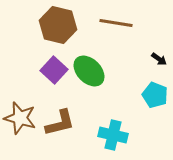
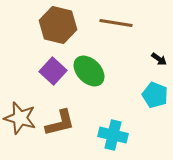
purple square: moved 1 px left, 1 px down
